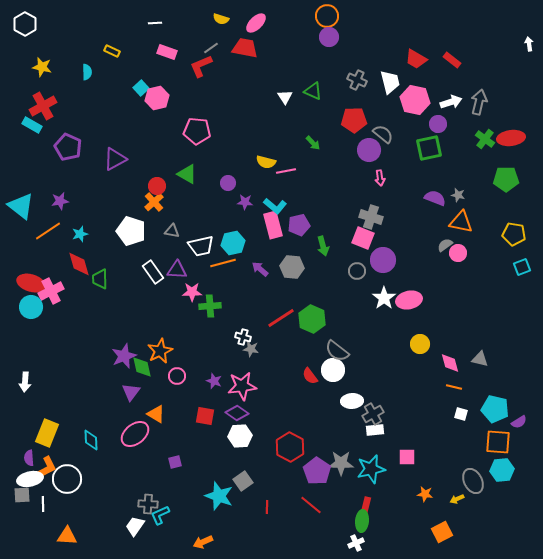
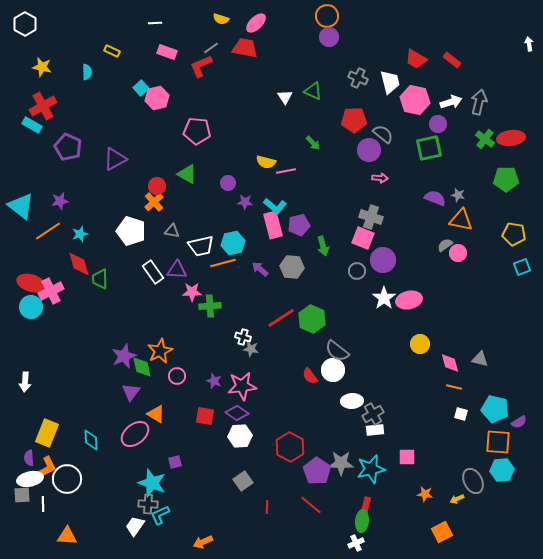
gray cross at (357, 80): moved 1 px right, 2 px up
pink arrow at (380, 178): rotated 77 degrees counterclockwise
orange triangle at (461, 222): moved 2 px up
cyan star at (219, 496): moved 67 px left, 13 px up
